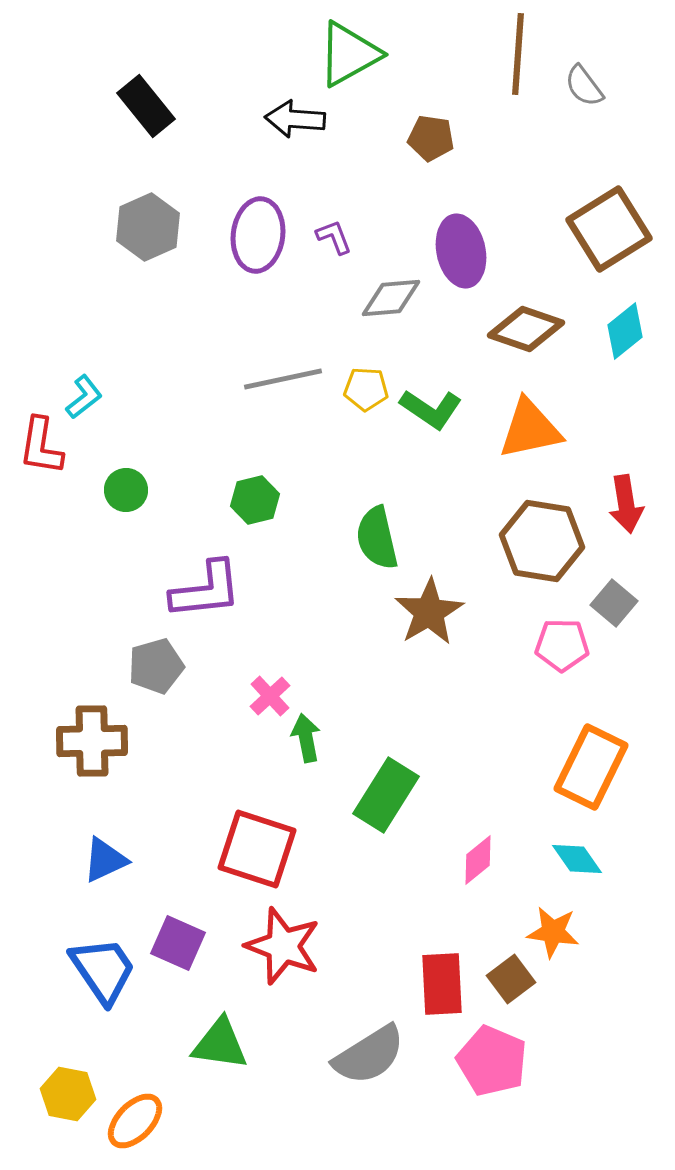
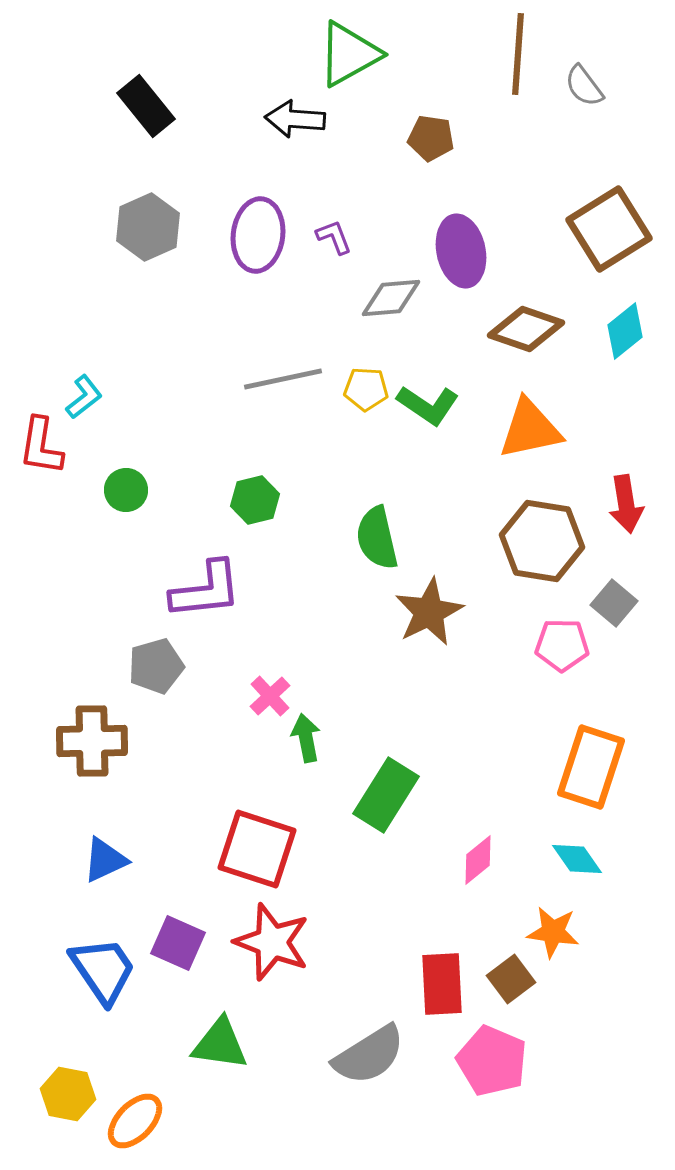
green L-shape at (431, 409): moved 3 px left, 4 px up
brown star at (429, 612): rotated 4 degrees clockwise
orange rectangle at (591, 767): rotated 8 degrees counterclockwise
red star at (283, 946): moved 11 px left, 4 px up
